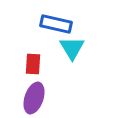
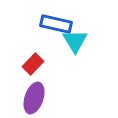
cyan triangle: moved 3 px right, 7 px up
red rectangle: rotated 40 degrees clockwise
